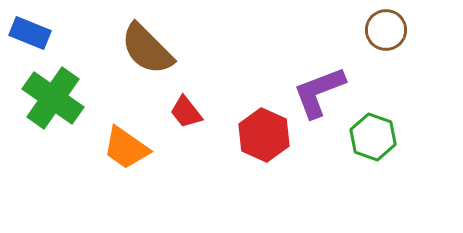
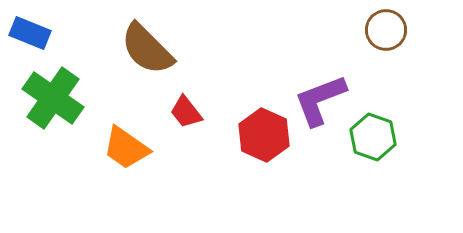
purple L-shape: moved 1 px right, 8 px down
